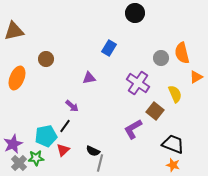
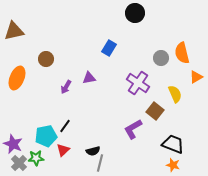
purple arrow: moved 6 px left, 19 px up; rotated 80 degrees clockwise
purple star: rotated 24 degrees counterclockwise
black semicircle: rotated 40 degrees counterclockwise
